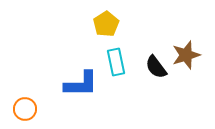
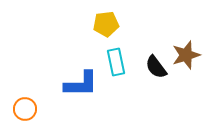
yellow pentagon: rotated 25 degrees clockwise
